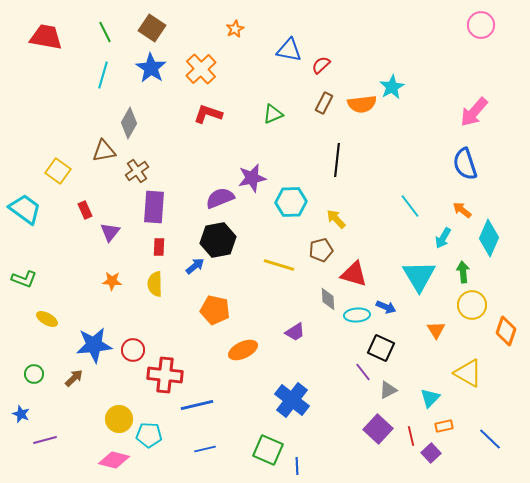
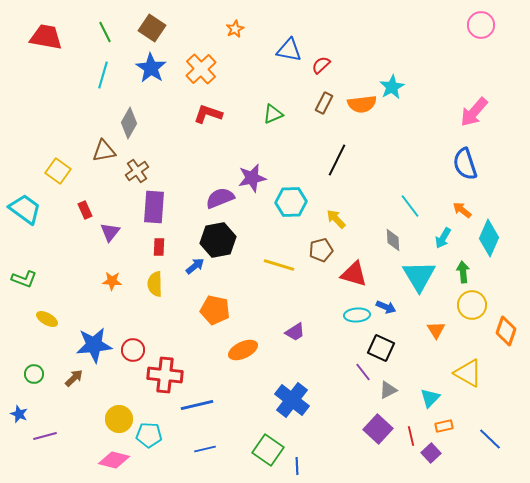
black line at (337, 160): rotated 20 degrees clockwise
gray diamond at (328, 299): moved 65 px right, 59 px up
blue star at (21, 414): moved 2 px left
purple line at (45, 440): moved 4 px up
green square at (268, 450): rotated 12 degrees clockwise
